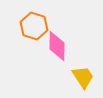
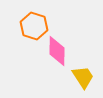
pink diamond: moved 5 px down
